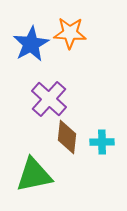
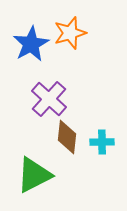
orange star: rotated 20 degrees counterclockwise
green triangle: rotated 15 degrees counterclockwise
